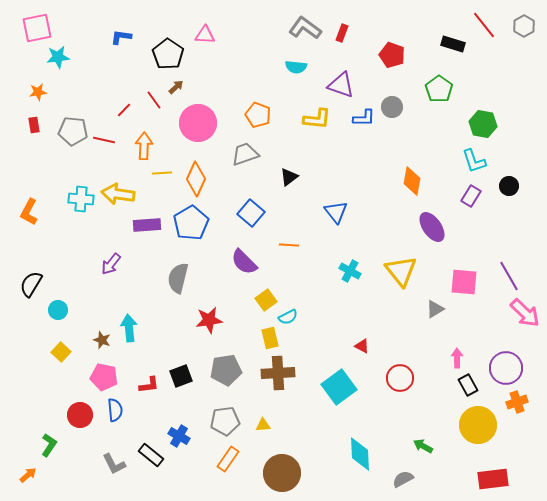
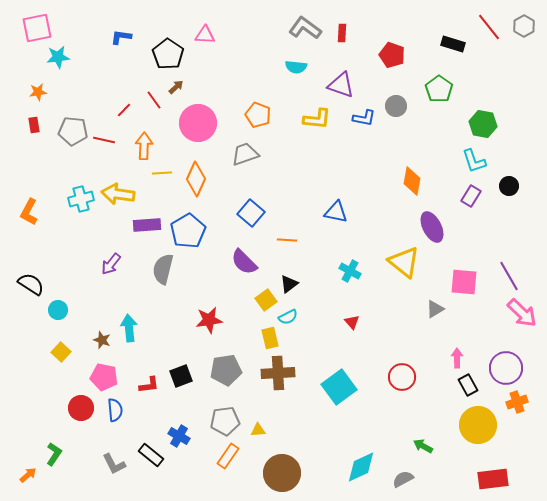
red line at (484, 25): moved 5 px right, 2 px down
red rectangle at (342, 33): rotated 18 degrees counterclockwise
gray circle at (392, 107): moved 4 px right, 1 px up
blue L-shape at (364, 118): rotated 10 degrees clockwise
black triangle at (289, 177): moved 107 px down
cyan cross at (81, 199): rotated 20 degrees counterclockwise
blue triangle at (336, 212): rotated 40 degrees counterclockwise
blue pentagon at (191, 223): moved 3 px left, 8 px down
purple ellipse at (432, 227): rotated 8 degrees clockwise
orange line at (289, 245): moved 2 px left, 5 px up
yellow triangle at (401, 271): moved 3 px right, 9 px up; rotated 12 degrees counterclockwise
gray semicircle at (178, 278): moved 15 px left, 9 px up
black semicircle at (31, 284): rotated 92 degrees clockwise
pink arrow at (525, 313): moved 3 px left
red triangle at (362, 346): moved 10 px left, 24 px up; rotated 21 degrees clockwise
red circle at (400, 378): moved 2 px right, 1 px up
red circle at (80, 415): moved 1 px right, 7 px up
yellow triangle at (263, 425): moved 5 px left, 5 px down
green L-shape at (49, 445): moved 5 px right, 9 px down
cyan diamond at (360, 454): moved 1 px right, 13 px down; rotated 68 degrees clockwise
orange rectangle at (228, 459): moved 3 px up
